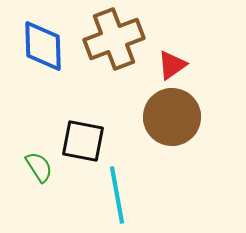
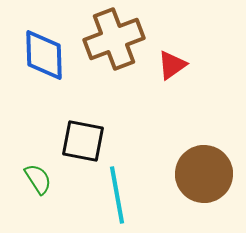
blue diamond: moved 1 px right, 9 px down
brown circle: moved 32 px right, 57 px down
green semicircle: moved 1 px left, 12 px down
